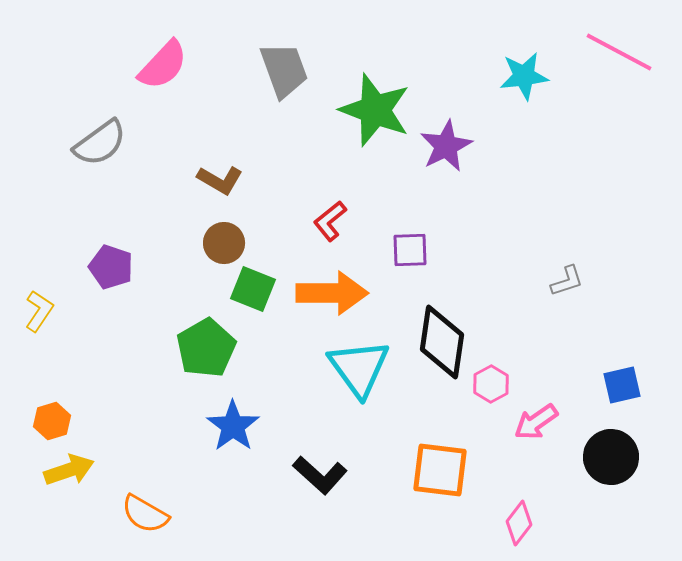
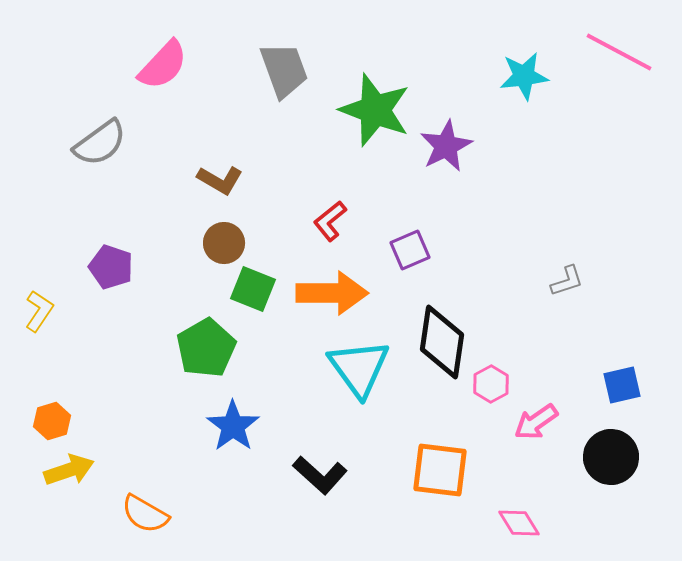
purple square: rotated 21 degrees counterclockwise
pink diamond: rotated 69 degrees counterclockwise
